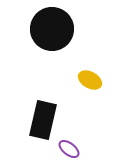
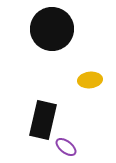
yellow ellipse: rotated 35 degrees counterclockwise
purple ellipse: moved 3 px left, 2 px up
